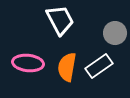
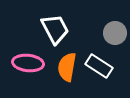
white trapezoid: moved 5 px left, 9 px down
white rectangle: rotated 68 degrees clockwise
